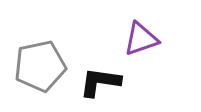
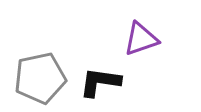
gray pentagon: moved 12 px down
